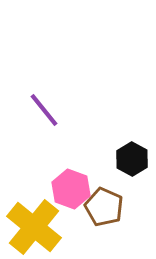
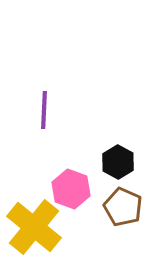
purple line: rotated 42 degrees clockwise
black hexagon: moved 14 px left, 3 px down
brown pentagon: moved 19 px right
